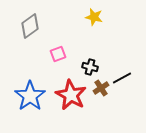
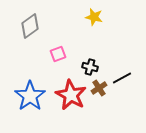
brown cross: moved 2 px left
